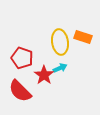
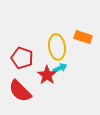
yellow ellipse: moved 3 px left, 5 px down
red star: moved 3 px right
